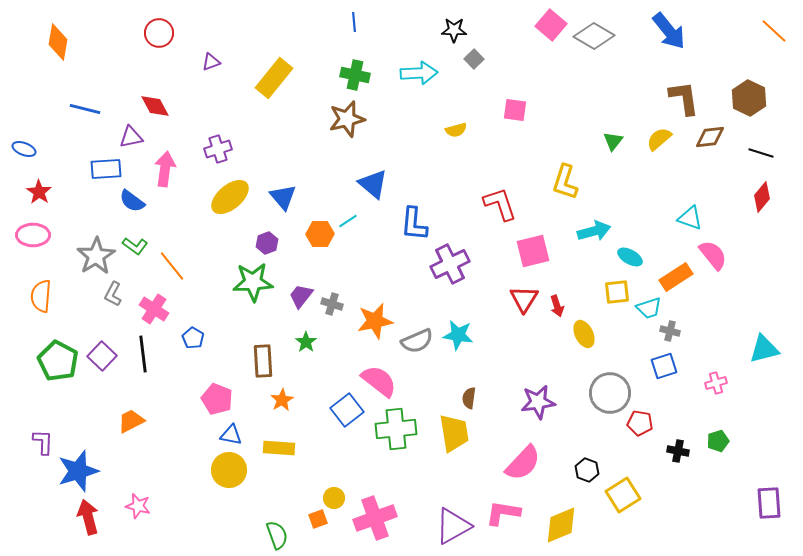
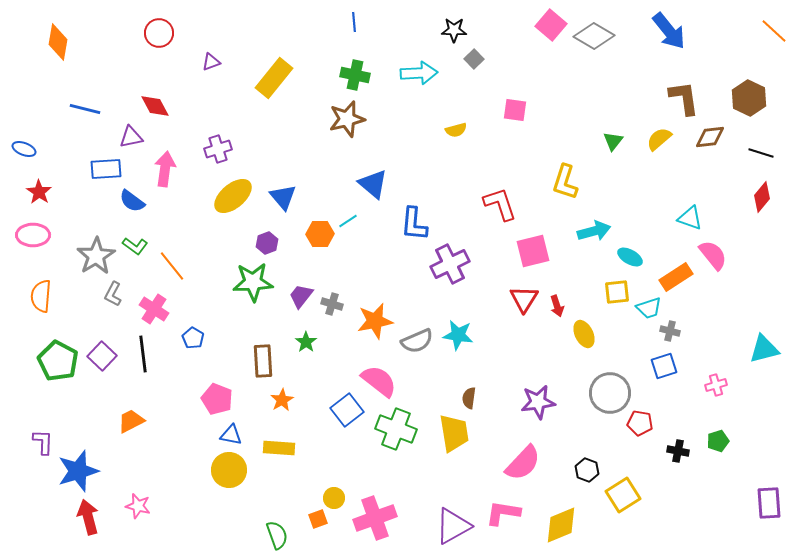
yellow ellipse at (230, 197): moved 3 px right, 1 px up
pink cross at (716, 383): moved 2 px down
green cross at (396, 429): rotated 27 degrees clockwise
